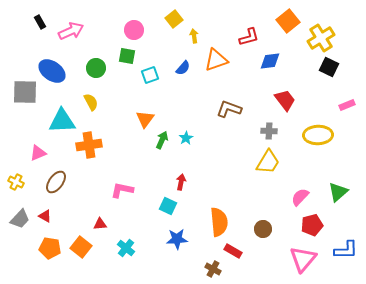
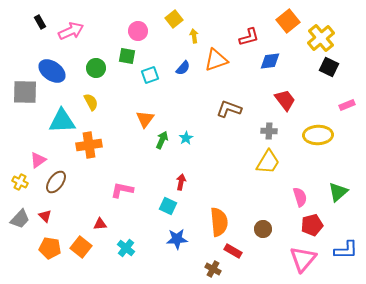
pink circle at (134, 30): moved 4 px right, 1 px down
yellow cross at (321, 38): rotated 8 degrees counterclockwise
pink triangle at (38, 153): moved 7 px down; rotated 12 degrees counterclockwise
yellow cross at (16, 182): moved 4 px right
pink semicircle at (300, 197): rotated 120 degrees clockwise
red triangle at (45, 216): rotated 16 degrees clockwise
